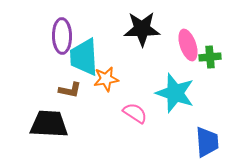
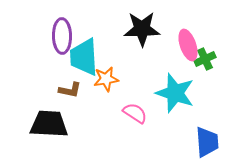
green cross: moved 5 px left, 2 px down; rotated 20 degrees counterclockwise
